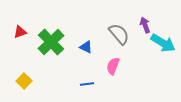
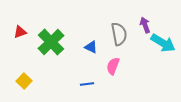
gray semicircle: rotated 30 degrees clockwise
blue triangle: moved 5 px right
